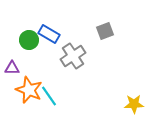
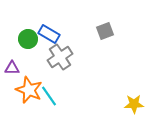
green circle: moved 1 px left, 1 px up
gray cross: moved 13 px left, 1 px down
